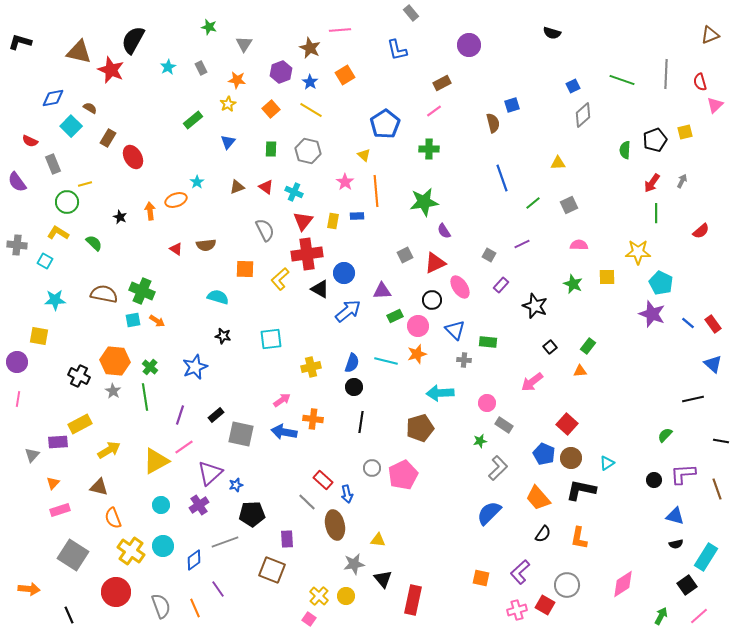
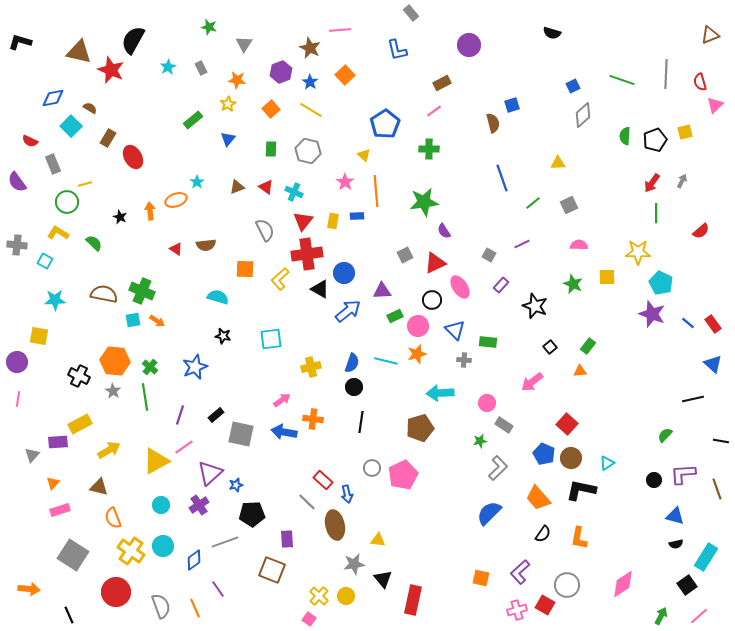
orange square at (345, 75): rotated 12 degrees counterclockwise
blue triangle at (228, 142): moved 3 px up
green semicircle at (625, 150): moved 14 px up
